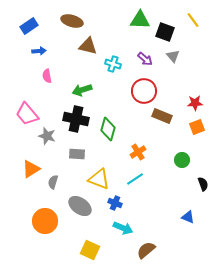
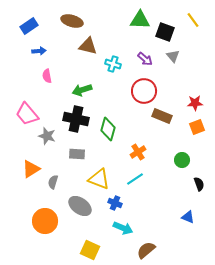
black semicircle: moved 4 px left
